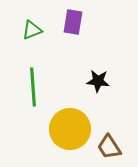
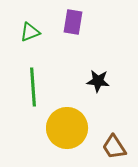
green triangle: moved 2 px left, 2 px down
yellow circle: moved 3 px left, 1 px up
brown trapezoid: moved 5 px right
